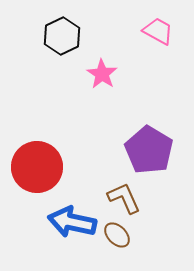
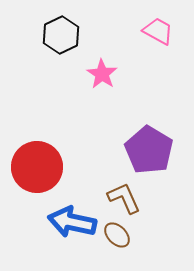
black hexagon: moved 1 px left, 1 px up
